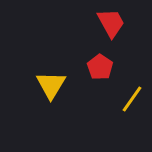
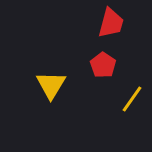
red trapezoid: rotated 44 degrees clockwise
red pentagon: moved 3 px right, 2 px up
